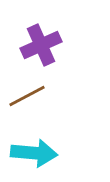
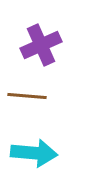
brown line: rotated 33 degrees clockwise
